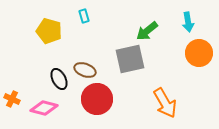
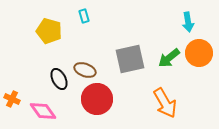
green arrow: moved 22 px right, 27 px down
pink diamond: moved 1 px left, 3 px down; rotated 40 degrees clockwise
